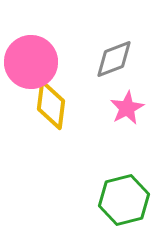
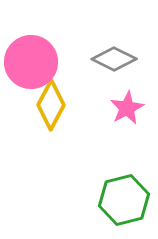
gray diamond: rotated 48 degrees clockwise
yellow diamond: rotated 21 degrees clockwise
